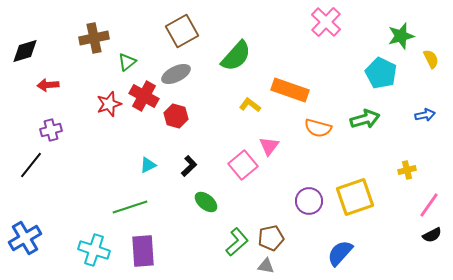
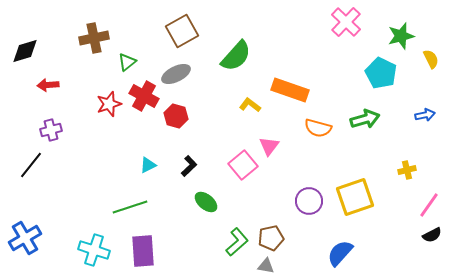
pink cross: moved 20 px right
